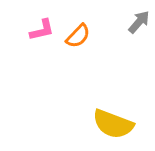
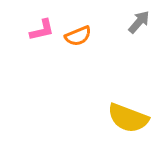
orange semicircle: rotated 24 degrees clockwise
yellow semicircle: moved 15 px right, 6 px up
